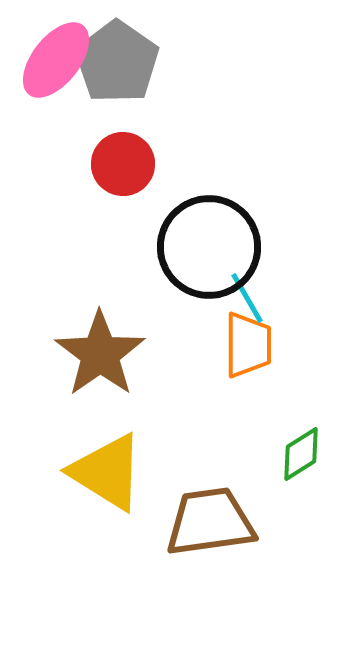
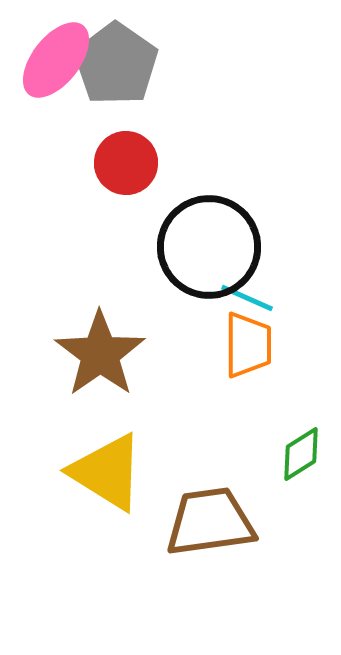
gray pentagon: moved 1 px left, 2 px down
red circle: moved 3 px right, 1 px up
cyan line: rotated 36 degrees counterclockwise
